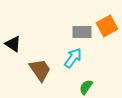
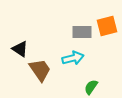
orange square: rotated 15 degrees clockwise
black triangle: moved 7 px right, 5 px down
cyan arrow: rotated 40 degrees clockwise
green semicircle: moved 5 px right
